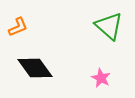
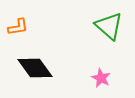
orange L-shape: rotated 15 degrees clockwise
